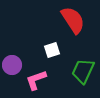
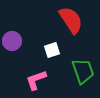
red semicircle: moved 2 px left
purple circle: moved 24 px up
green trapezoid: rotated 136 degrees clockwise
